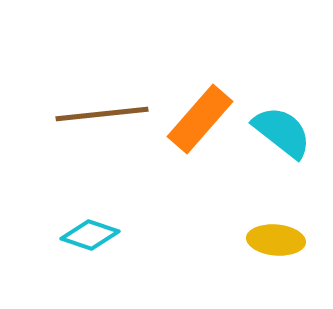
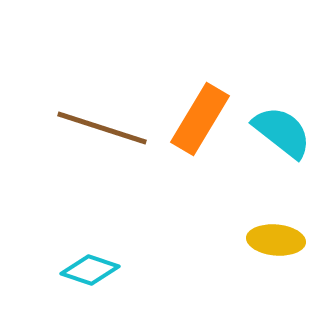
brown line: moved 14 px down; rotated 24 degrees clockwise
orange rectangle: rotated 10 degrees counterclockwise
cyan diamond: moved 35 px down
